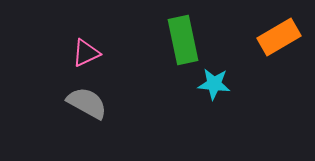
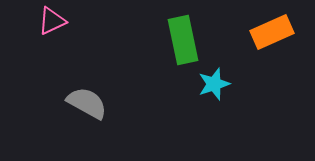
orange rectangle: moved 7 px left, 5 px up; rotated 6 degrees clockwise
pink triangle: moved 34 px left, 32 px up
cyan star: rotated 24 degrees counterclockwise
